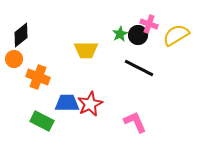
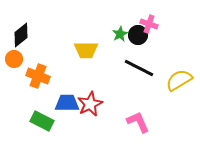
yellow semicircle: moved 3 px right, 45 px down
orange cross: moved 1 px up
pink L-shape: moved 3 px right
